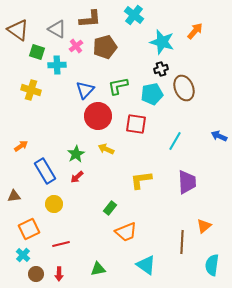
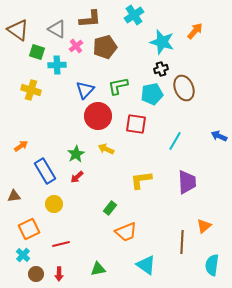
cyan cross at (134, 15): rotated 18 degrees clockwise
